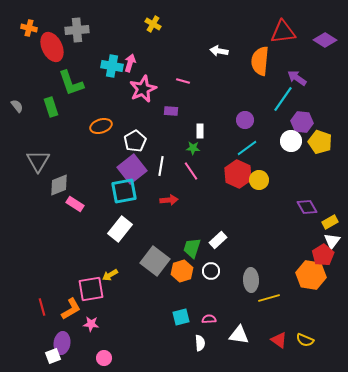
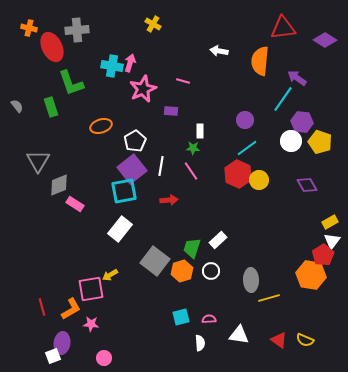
red triangle at (283, 32): moved 4 px up
purple diamond at (307, 207): moved 22 px up
